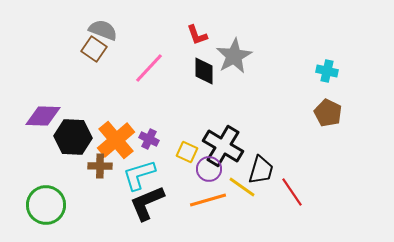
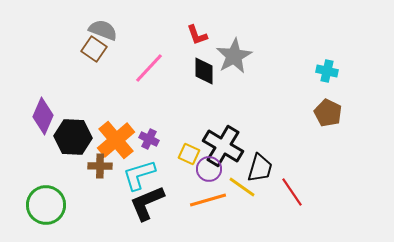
purple diamond: rotated 69 degrees counterclockwise
yellow square: moved 2 px right, 2 px down
black trapezoid: moved 1 px left, 2 px up
